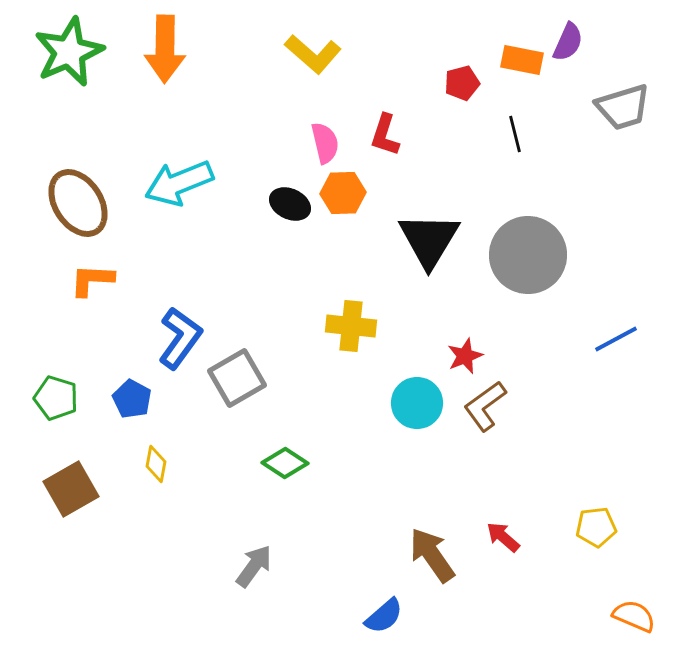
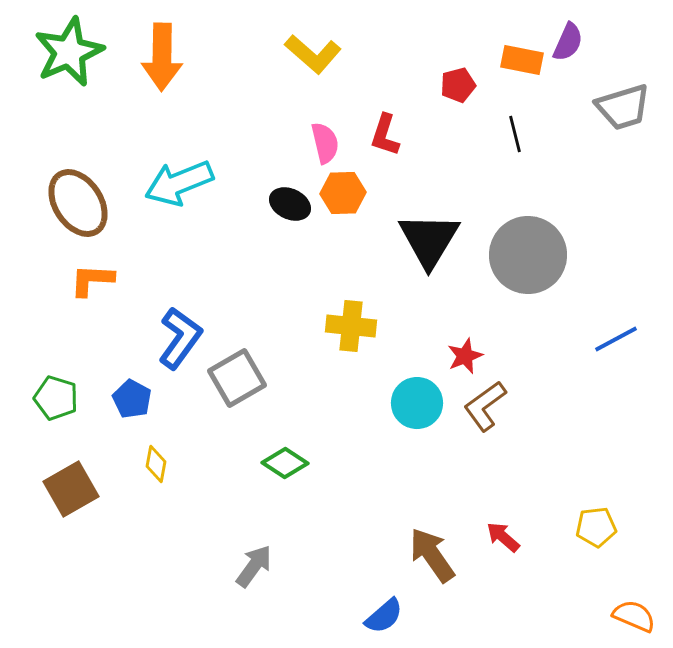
orange arrow: moved 3 px left, 8 px down
red pentagon: moved 4 px left, 2 px down
